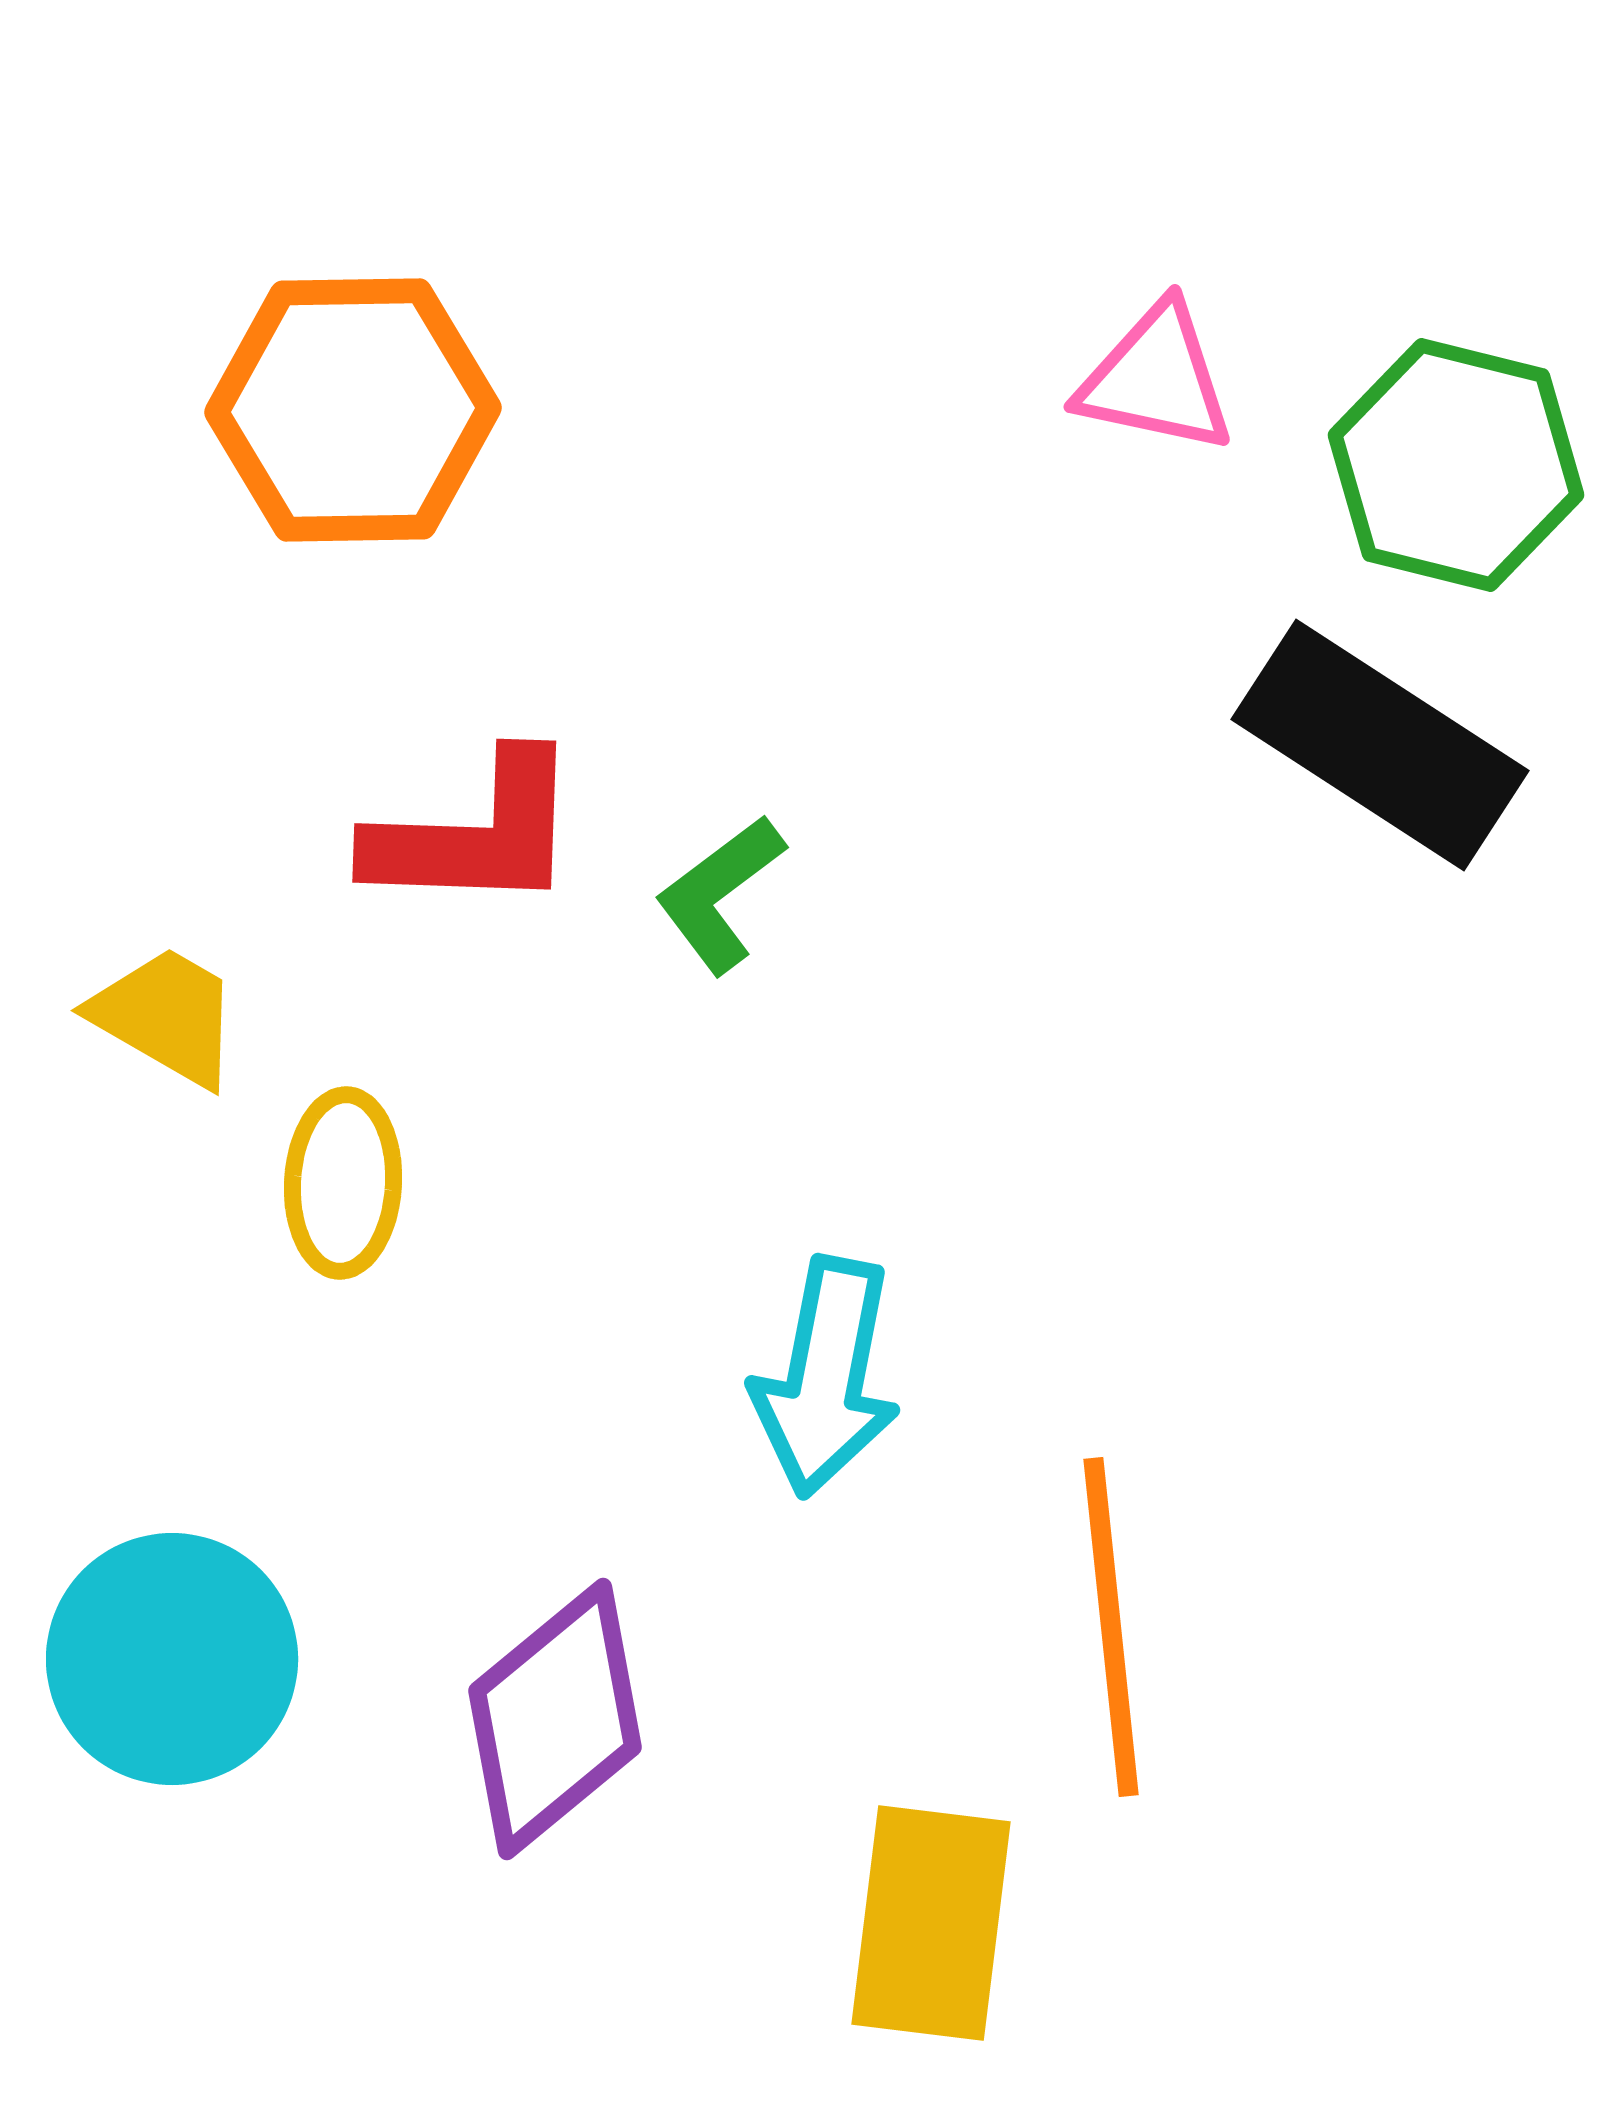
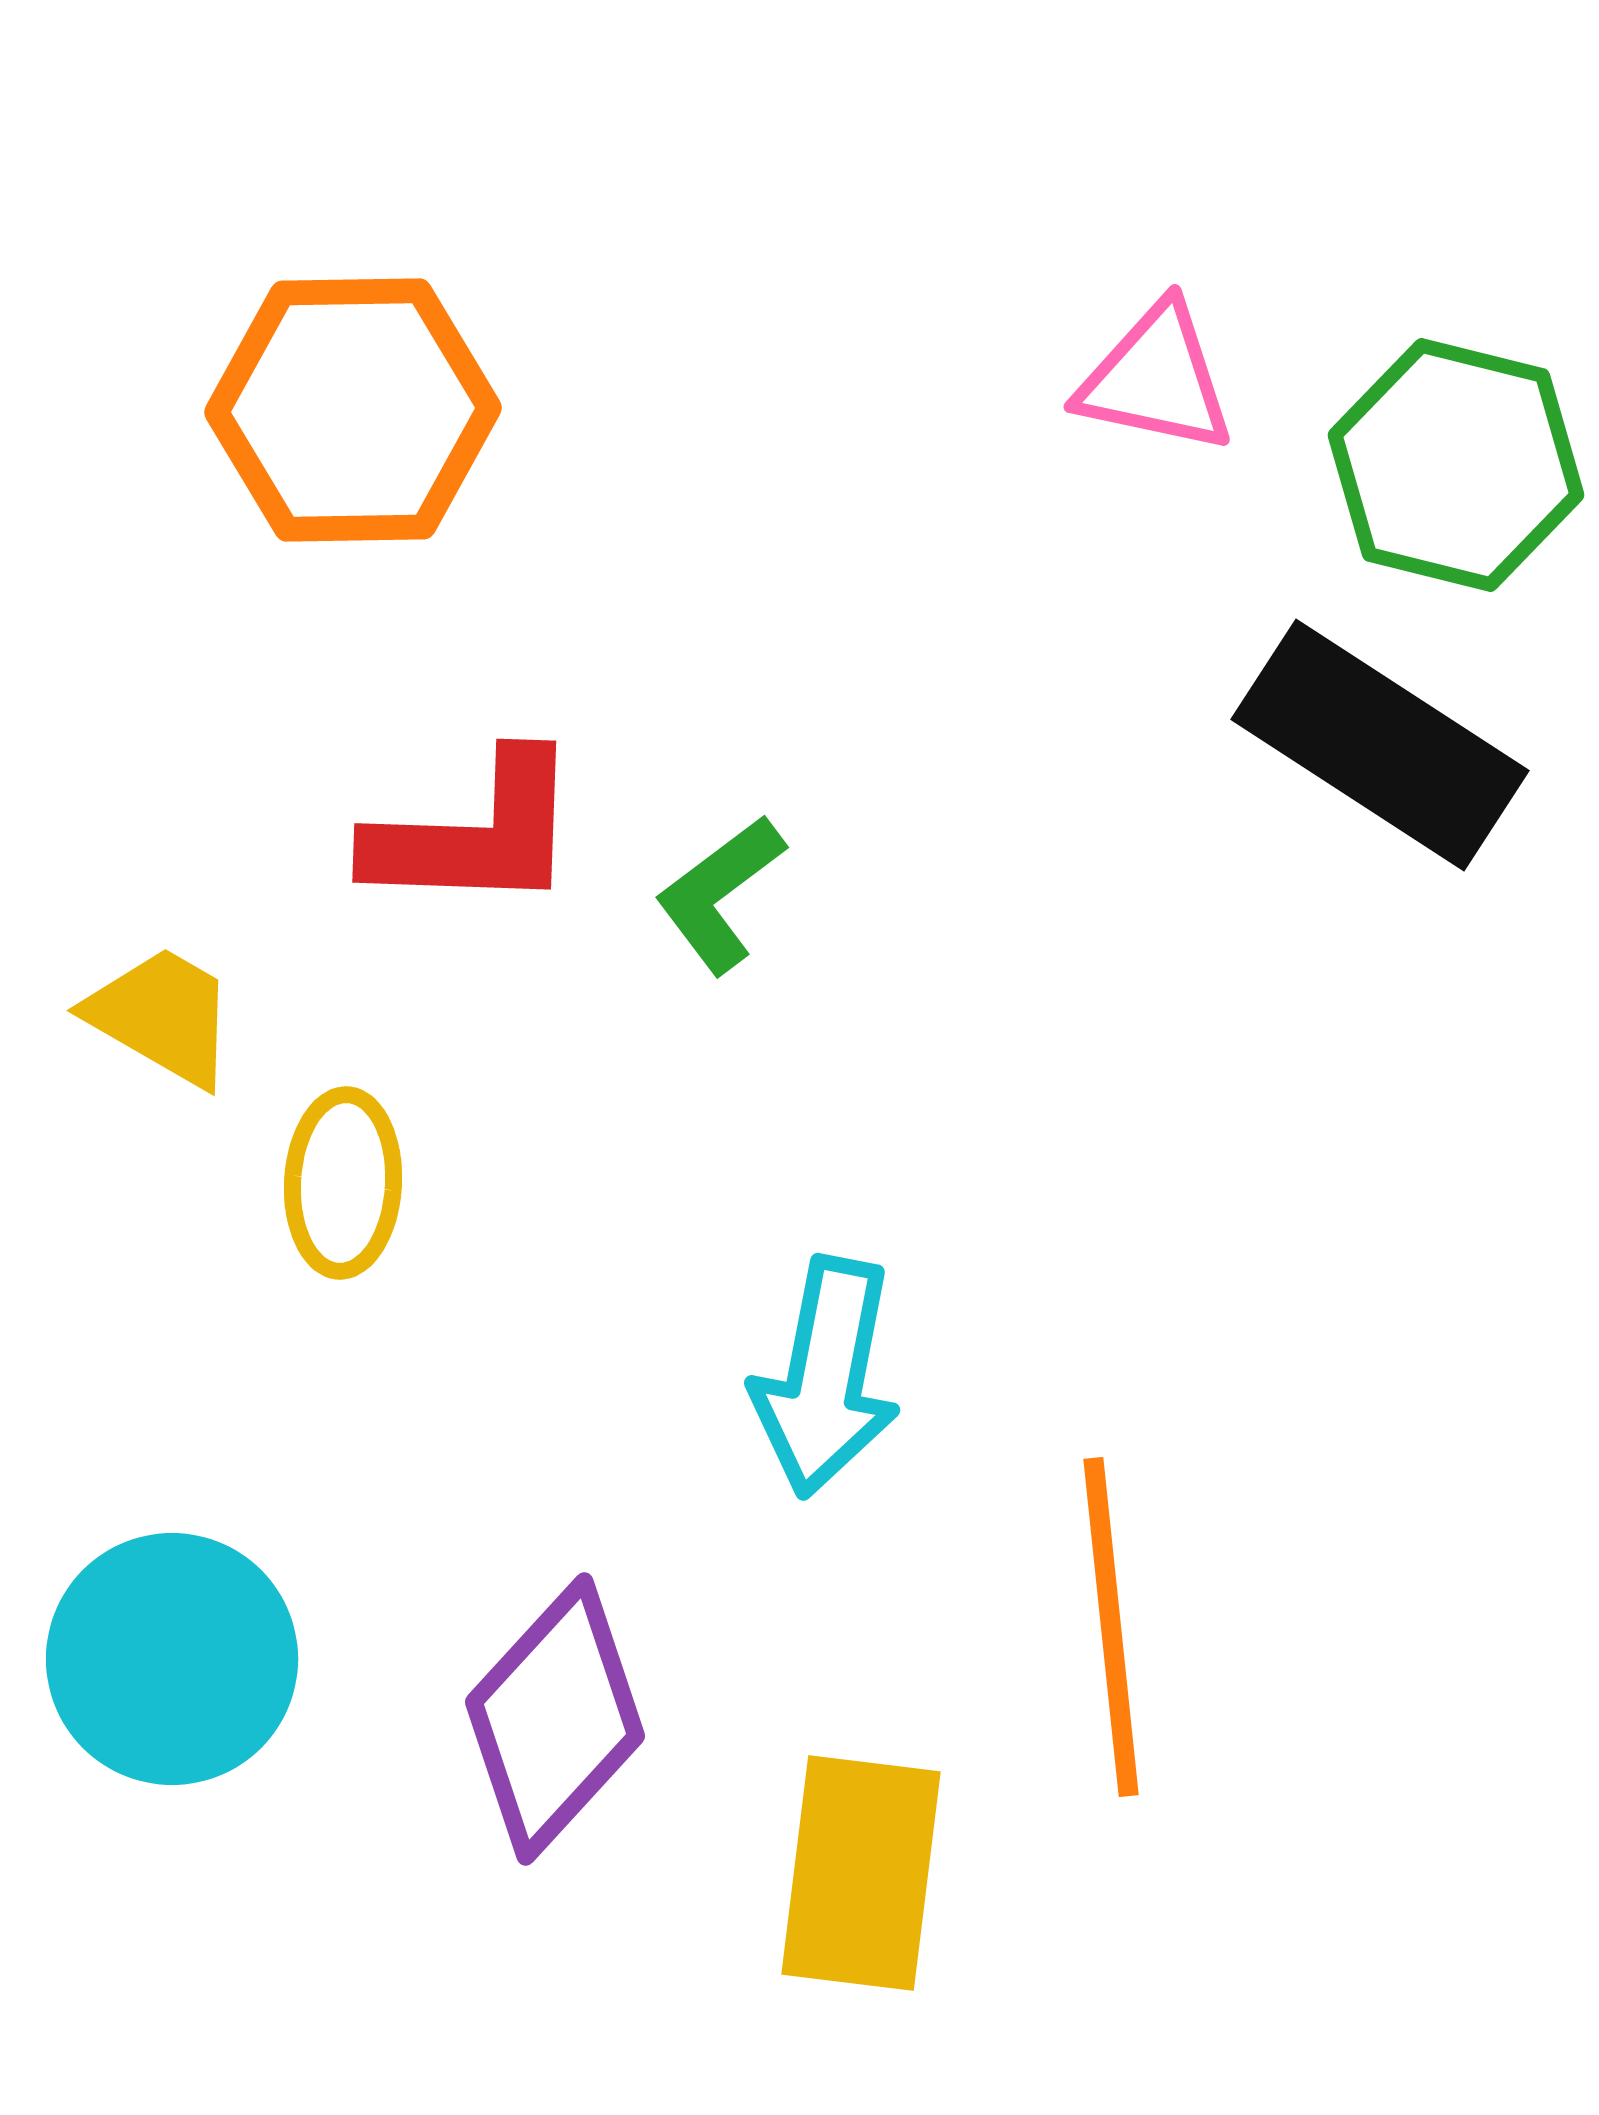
yellow trapezoid: moved 4 px left
purple diamond: rotated 8 degrees counterclockwise
yellow rectangle: moved 70 px left, 50 px up
